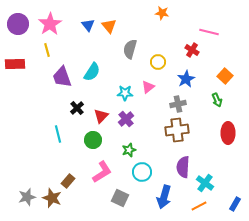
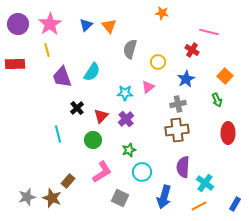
blue triangle: moved 2 px left; rotated 24 degrees clockwise
